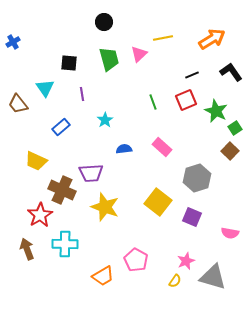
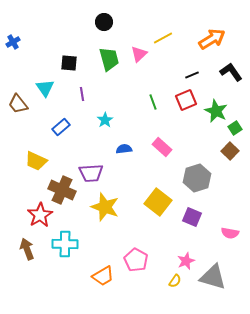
yellow line: rotated 18 degrees counterclockwise
